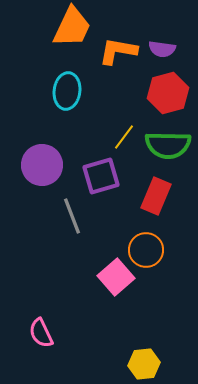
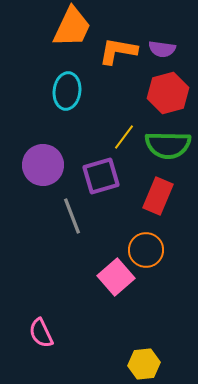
purple circle: moved 1 px right
red rectangle: moved 2 px right
